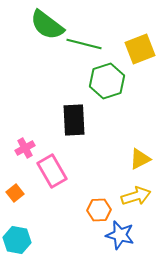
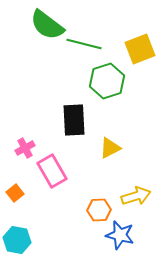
yellow triangle: moved 30 px left, 11 px up
